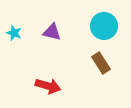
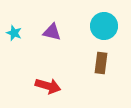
brown rectangle: rotated 40 degrees clockwise
